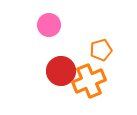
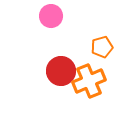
pink circle: moved 2 px right, 9 px up
orange pentagon: moved 1 px right, 3 px up
